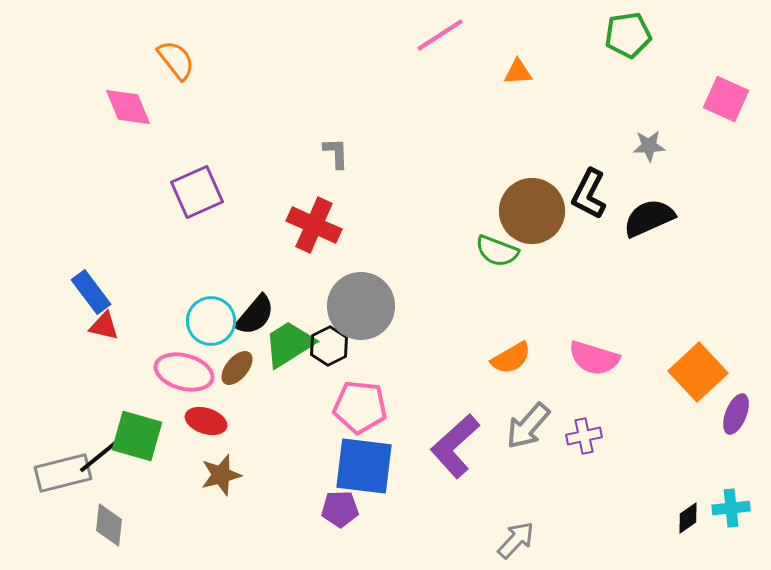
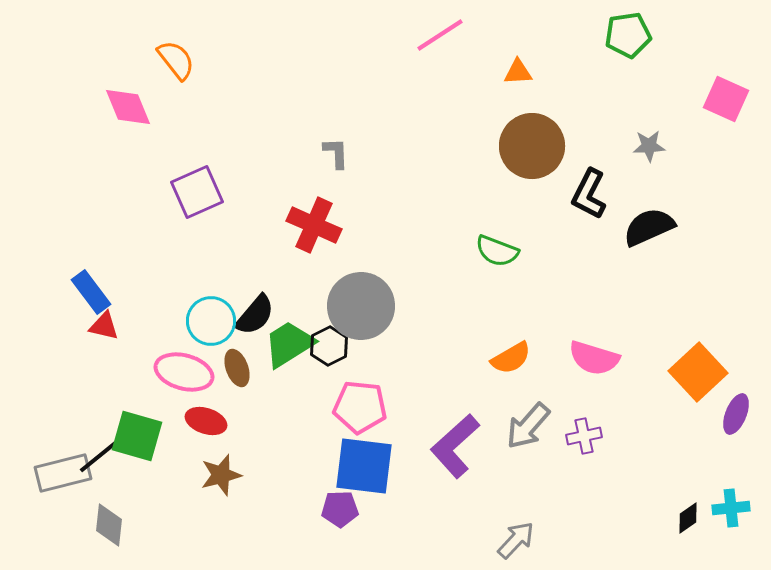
brown circle at (532, 211): moved 65 px up
black semicircle at (649, 218): moved 9 px down
brown ellipse at (237, 368): rotated 60 degrees counterclockwise
